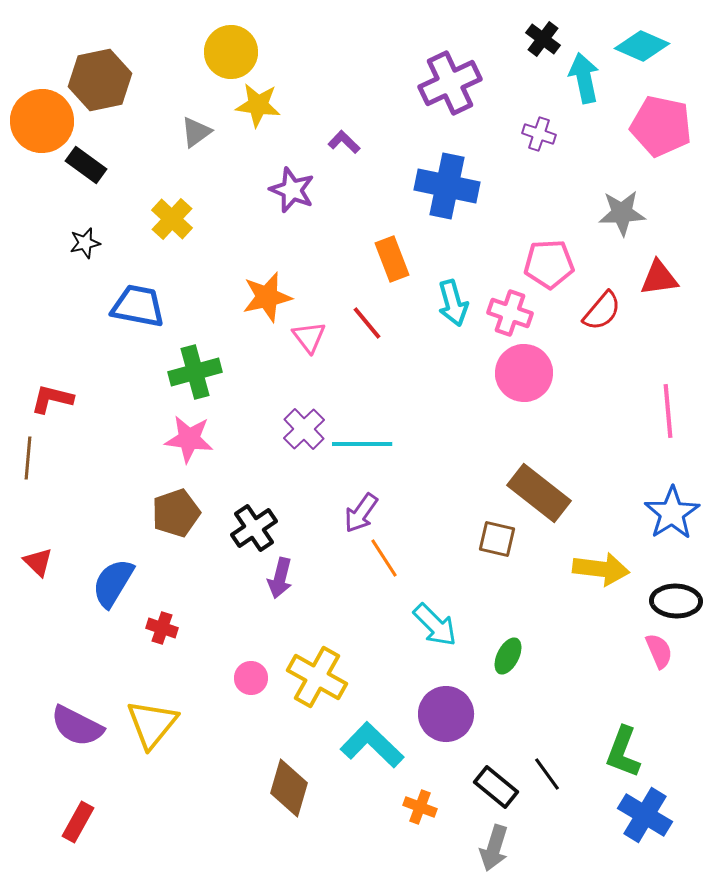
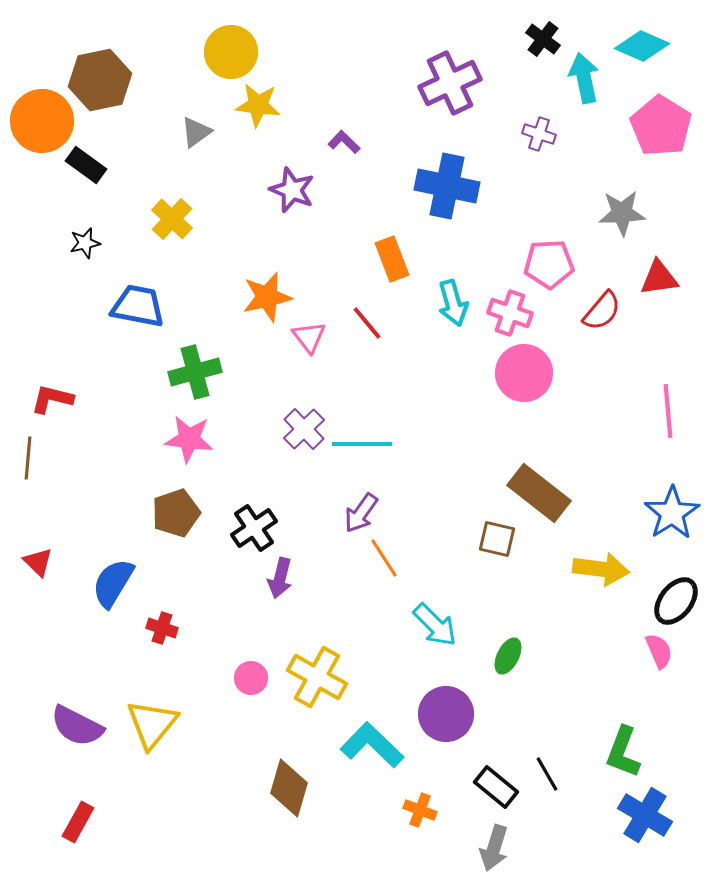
pink pentagon at (661, 126): rotated 20 degrees clockwise
black ellipse at (676, 601): rotated 54 degrees counterclockwise
black line at (547, 774): rotated 6 degrees clockwise
orange cross at (420, 807): moved 3 px down
